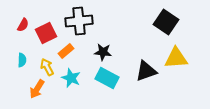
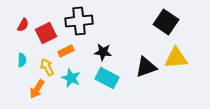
orange rectangle: rotated 14 degrees clockwise
black triangle: moved 4 px up
